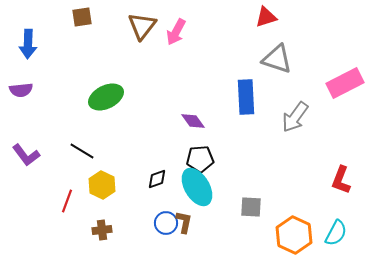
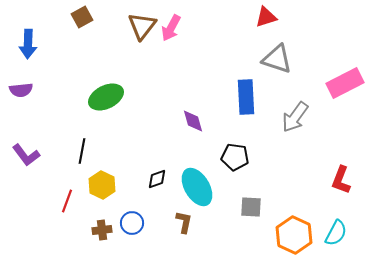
brown square: rotated 20 degrees counterclockwise
pink arrow: moved 5 px left, 4 px up
purple diamond: rotated 20 degrees clockwise
black line: rotated 70 degrees clockwise
black pentagon: moved 35 px right, 2 px up; rotated 12 degrees clockwise
blue circle: moved 34 px left
